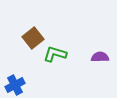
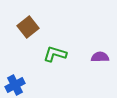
brown square: moved 5 px left, 11 px up
